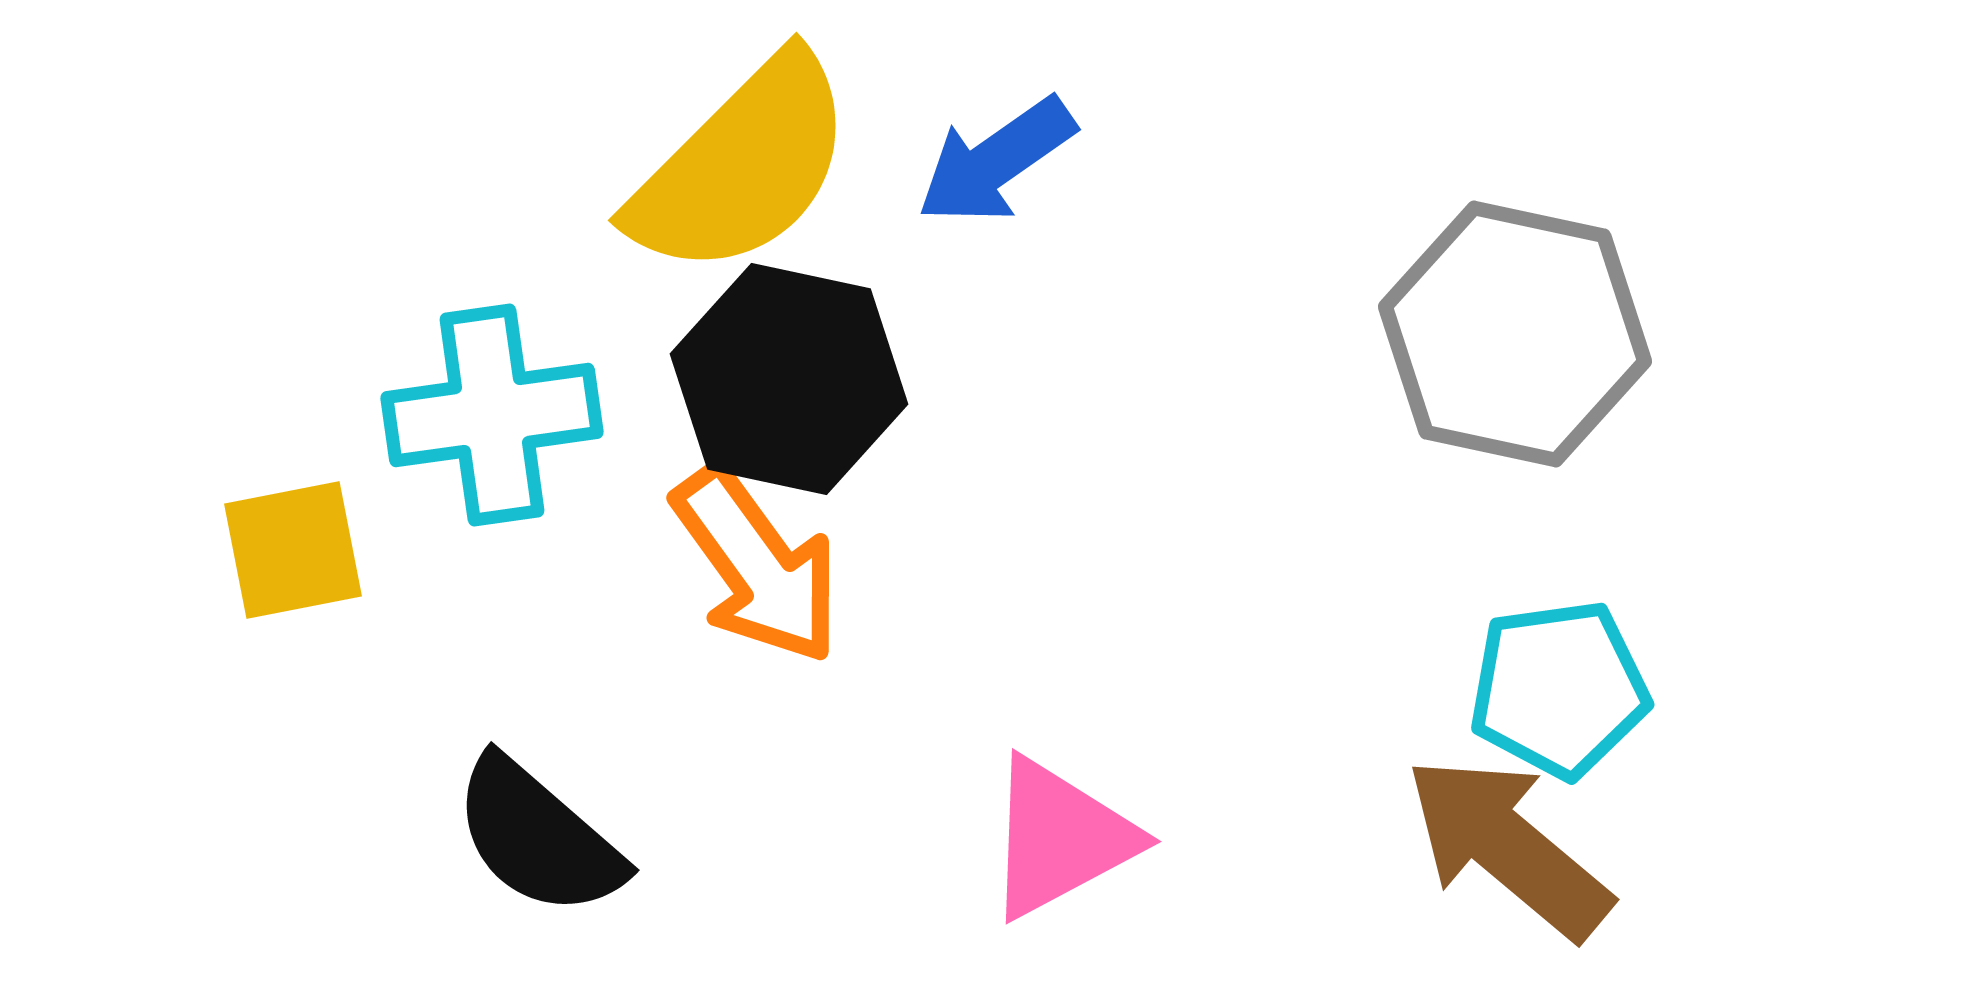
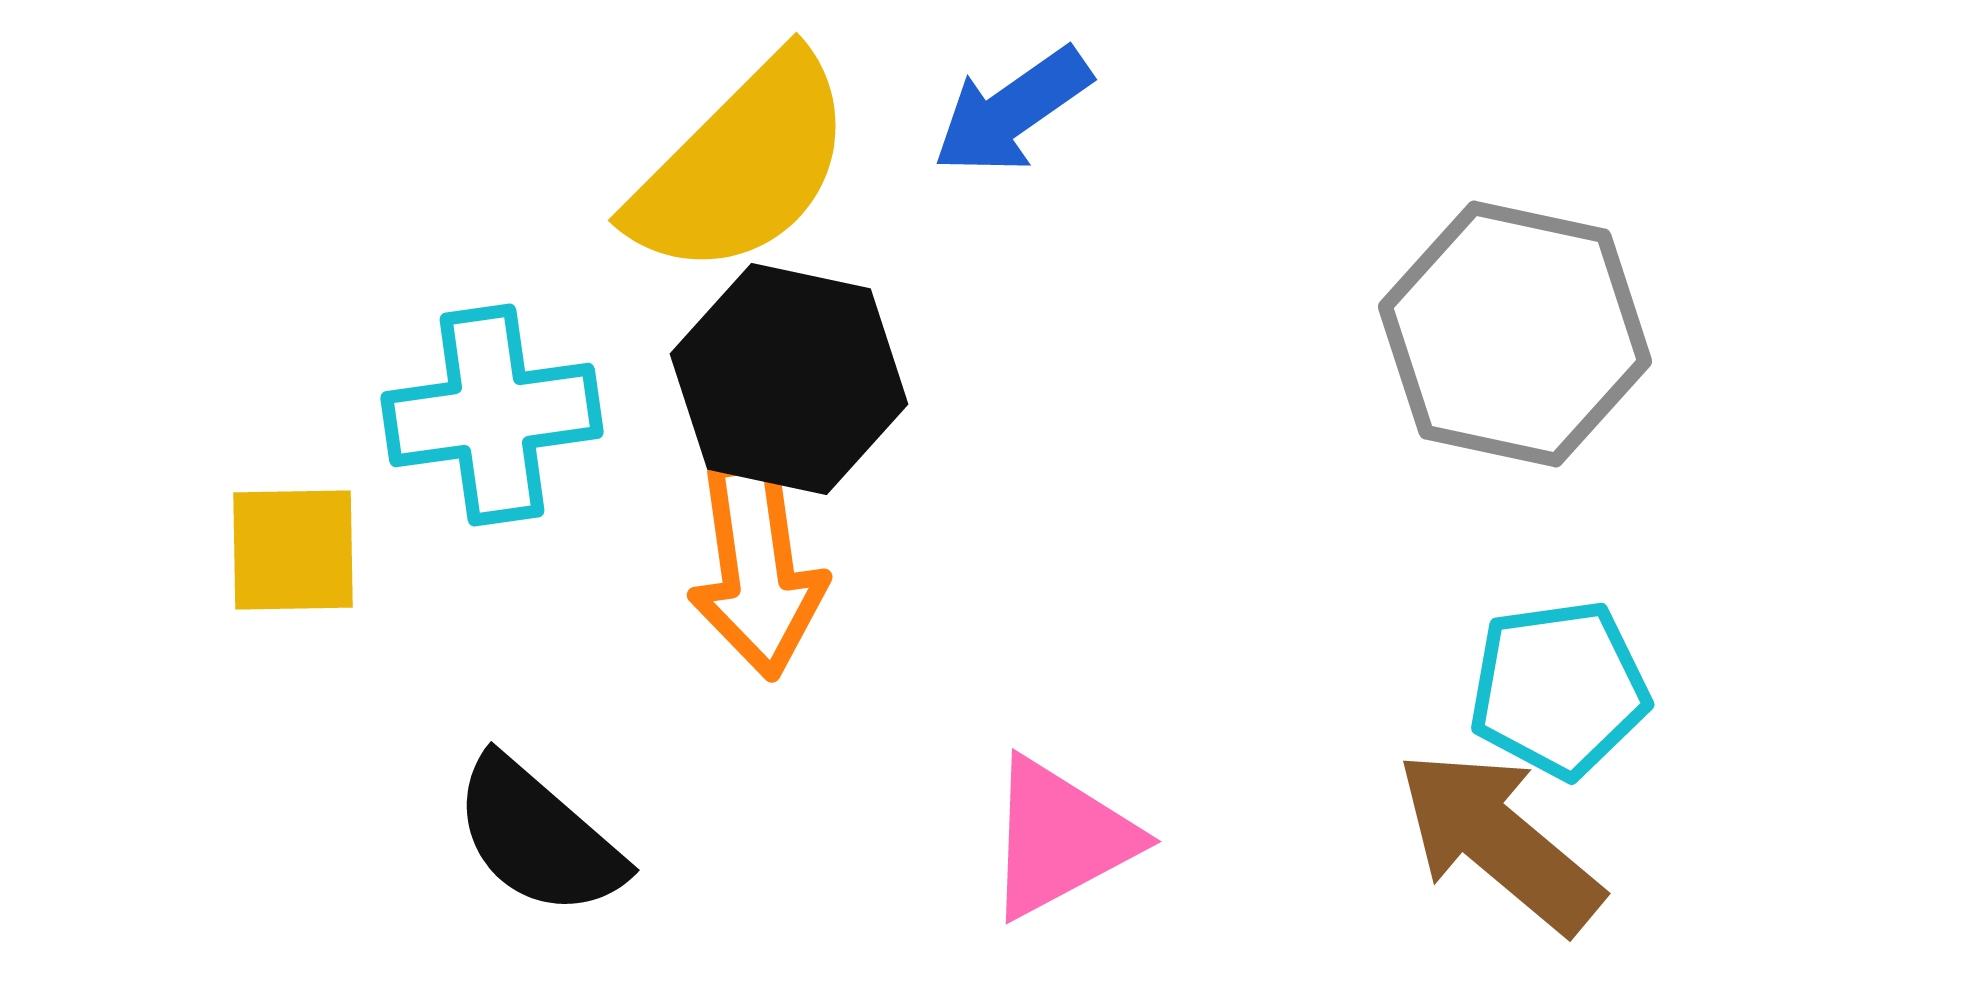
blue arrow: moved 16 px right, 50 px up
yellow square: rotated 10 degrees clockwise
orange arrow: moved 3 px down; rotated 28 degrees clockwise
brown arrow: moved 9 px left, 6 px up
